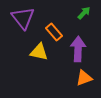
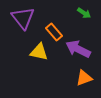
green arrow: rotated 80 degrees clockwise
purple arrow: rotated 65 degrees counterclockwise
